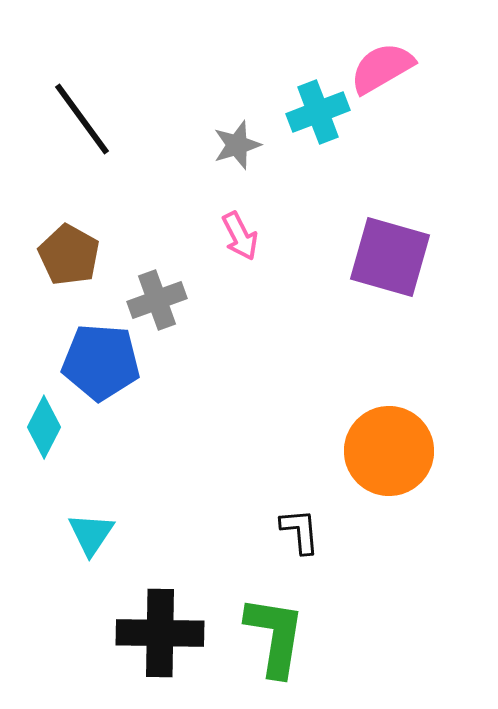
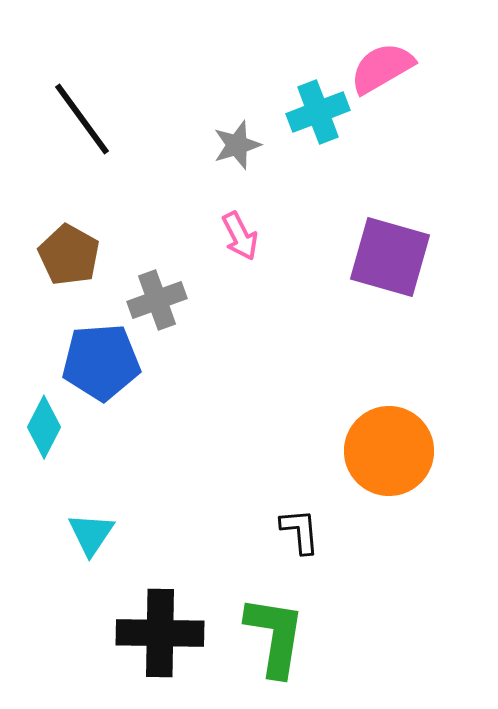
blue pentagon: rotated 8 degrees counterclockwise
